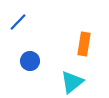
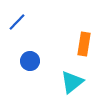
blue line: moved 1 px left
